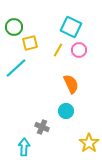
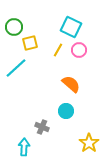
orange semicircle: rotated 24 degrees counterclockwise
